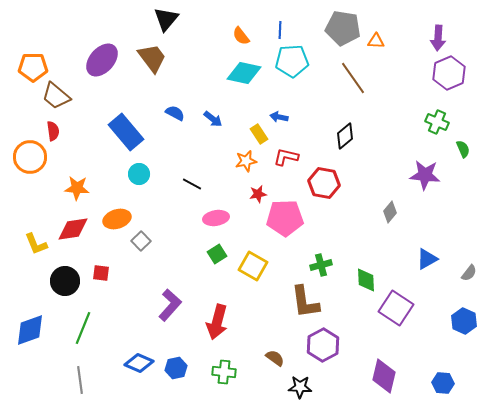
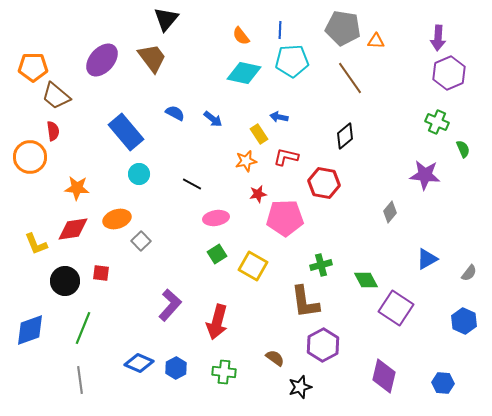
brown line at (353, 78): moved 3 px left
green diamond at (366, 280): rotated 25 degrees counterclockwise
blue hexagon at (176, 368): rotated 15 degrees counterclockwise
black star at (300, 387): rotated 20 degrees counterclockwise
